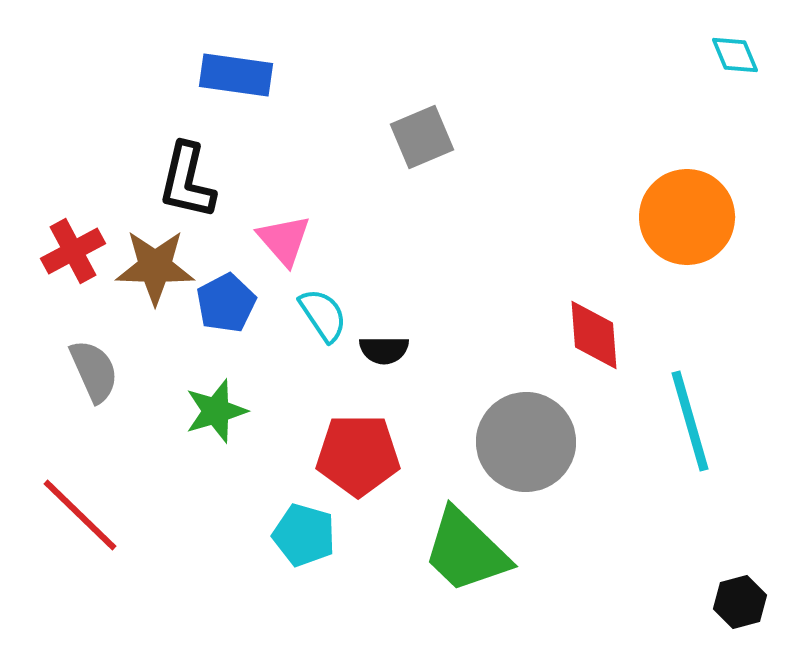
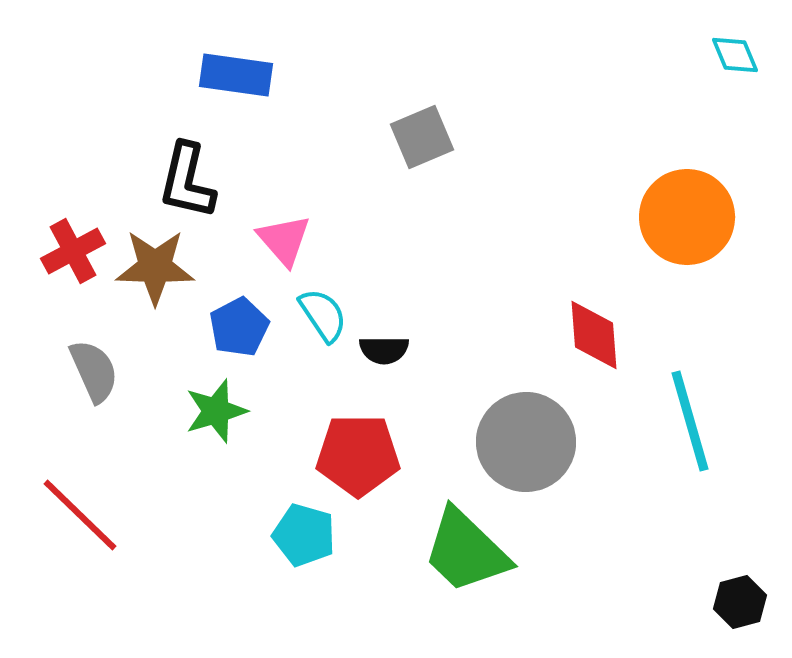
blue pentagon: moved 13 px right, 24 px down
